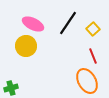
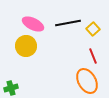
black line: rotated 45 degrees clockwise
